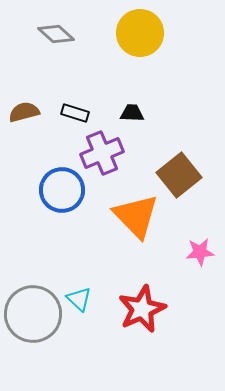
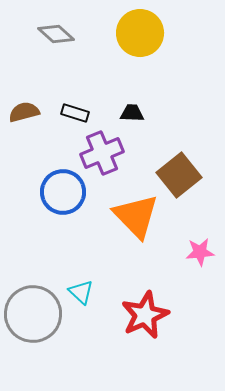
blue circle: moved 1 px right, 2 px down
cyan triangle: moved 2 px right, 7 px up
red star: moved 3 px right, 6 px down
